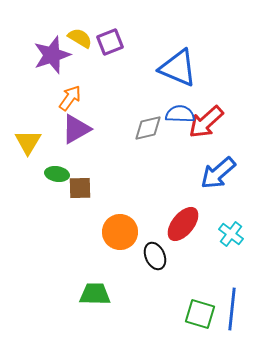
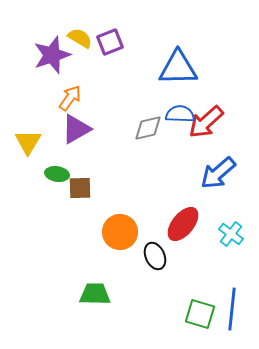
blue triangle: rotated 24 degrees counterclockwise
